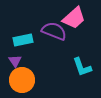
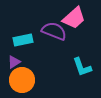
purple triangle: moved 1 px left, 1 px down; rotated 32 degrees clockwise
